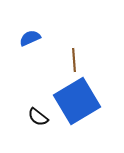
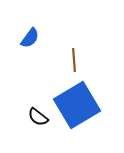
blue semicircle: rotated 150 degrees clockwise
blue square: moved 4 px down
